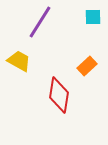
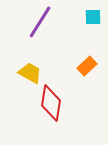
yellow trapezoid: moved 11 px right, 12 px down
red diamond: moved 8 px left, 8 px down
